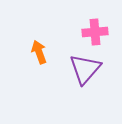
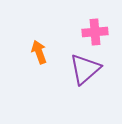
purple triangle: rotated 8 degrees clockwise
